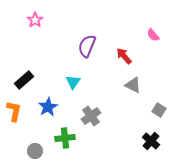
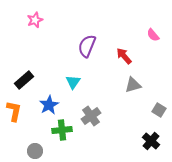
pink star: rotated 14 degrees clockwise
gray triangle: rotated 42 degrees counterclockwise
blue star: moved 1 px right, 2 px up
green cross: moved 3 px left, 8 px up
